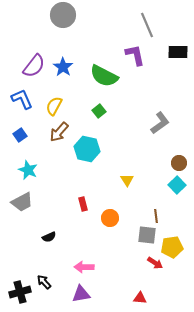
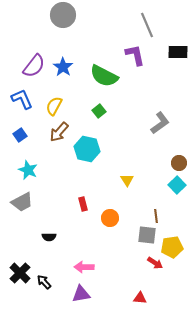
black semicircle: rotated 24 degrees clockwise
black cross: moved 19 px up; rotated 30 degrees counterclockwise
